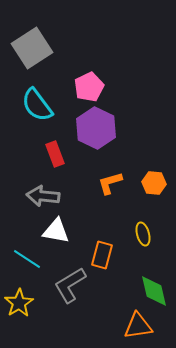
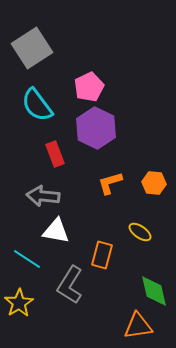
yellow ellipse: moved 3 px left, 2 px up; rotated 40 degrees counterclockwise
gray L-shape: rotated 27 degrees counterclockwise
